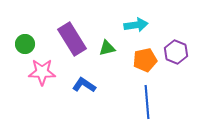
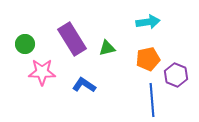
cyan arrow: moved 12 px right, 3 px up
purple hexagon: moved 23 px down
orange pentagon: moved 3 px right, 1 px up
blue line: moved 5 px right, 2 px up
